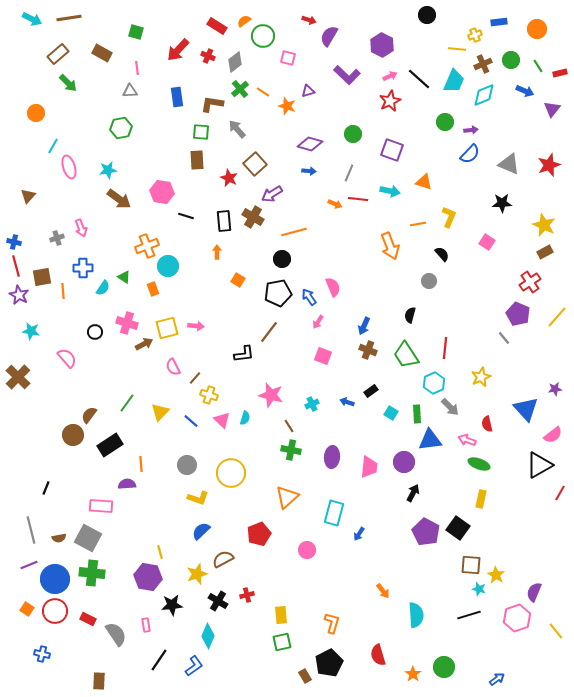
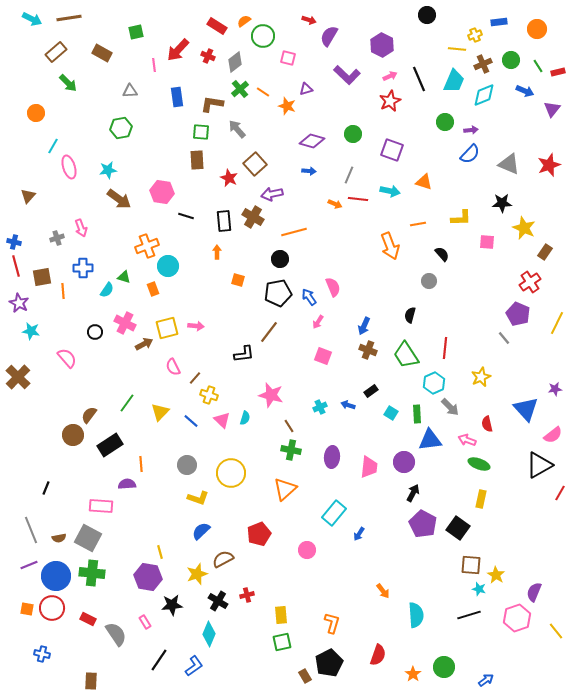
green square at (136, 32): rotated 28 degrees counterclockwise
brown rectangle at (58, 54): moved 2 px left, 2 px up
pink line at (137, 68): moved 17 px right, 3 px up
red rectangle at (560, 73): moved 2 px left, 1 px up
black line at (419, 79): rotated 25 degrees clockwise
purple triangle at (308, 91): moved 2 px left, 2 px up
purple diamond at (310, 144): moved 2 px right, 3 px up
gray line at (349, 173): moved 2 px down
purple arrow at (272, 194): rotated 20 degrees clockwise
yellow L-shape at (449, 217): moved 12 px right, 1 px down; rotated 65 degrees clockwise
yellow star at (544, 225): moved 20 px left, 3 px down
pink square at (487, 242): rotated 28 degrees counterclockwise
brown rectangle at (545, 252): rotated 28 degrees counterclockwise
black circle at (282, 259): moved 2 px left
green triangle at (124, 277): rotated 16 degrees counterclockwise
orange square at (238, 280): rotated 16 degrees counterclockwise
cyan semicircle at (103, 288): moved 4 px right, 2 px down
purple star at (19, 295): moved 8 px down
yellow line at (557, 317): moved 6 px down; rotated 15 degrees counterclockwise
pink cross at (127, 323): moved 2 px left; rotated 10 degrees clockwise
blue arrow at (347, 402): moved 1 px right, 3 px down
cyan cross at (312, 404): moved 8 px right, 3 px down
orange triangle at (287, 497): moved 2 px left, 8 px up
cyan rectangle at (334, 513): rotated 25 degrees clockwise
gray line at (31, 530): rotated 8 degrees counterclockwise
purple pentagon at (426, 532): moved 3 px left, 8 px up
blue circle at (55, 579): moved 1 px right, 3 px up
orange square at (27, 609): rotated 24 degrees counterclockwise
red circle at (55, 611): moved 3 px left, 3 px up
pink rectangle at (146, 625): moved 1 px left, 3 px up; rotated 24 degrees counterclockwise
cyan diamond at (208, 636): moved 1 px right, 2 px up
red semicircle at (378, 655): rotated 145 degrees counterclockwise
blue arrow at (497, 679): moved 11 px left, 1 px down
brown rectangle at (99, 681): moved 8 px left
